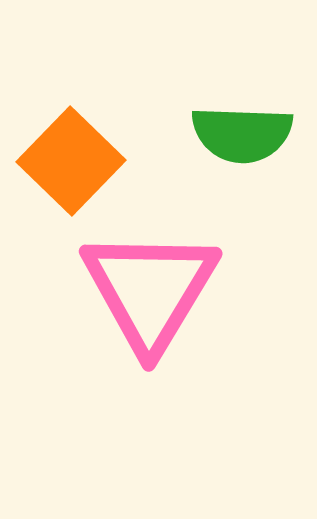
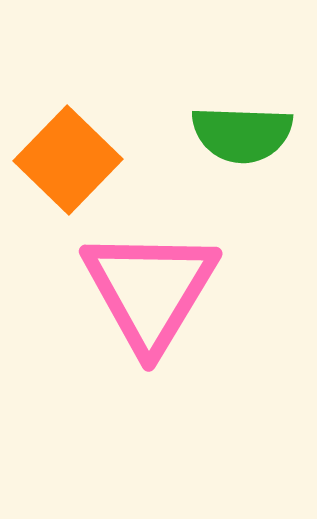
orange square: moved 3 px left, 1 px up
